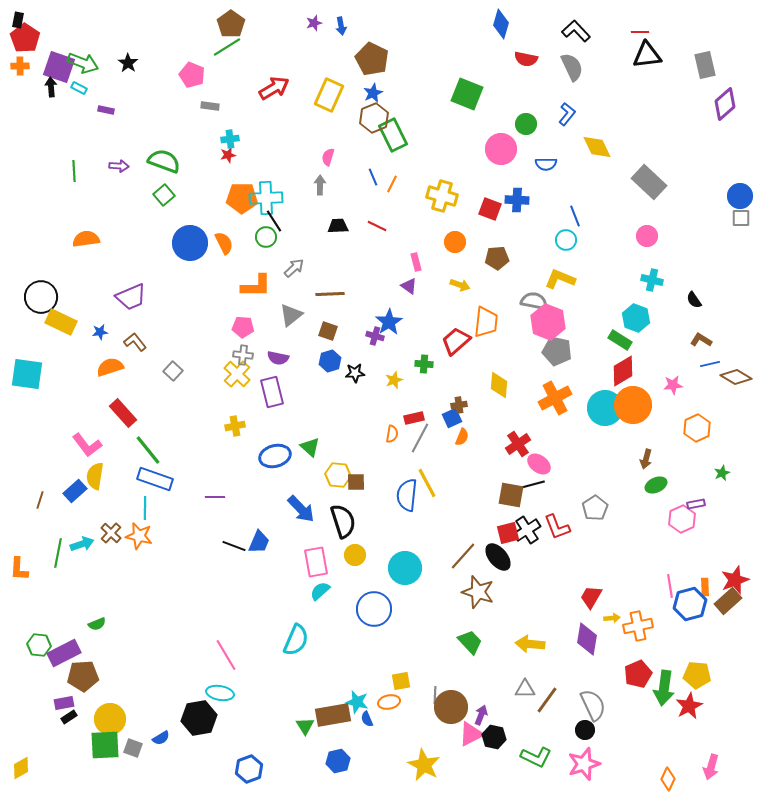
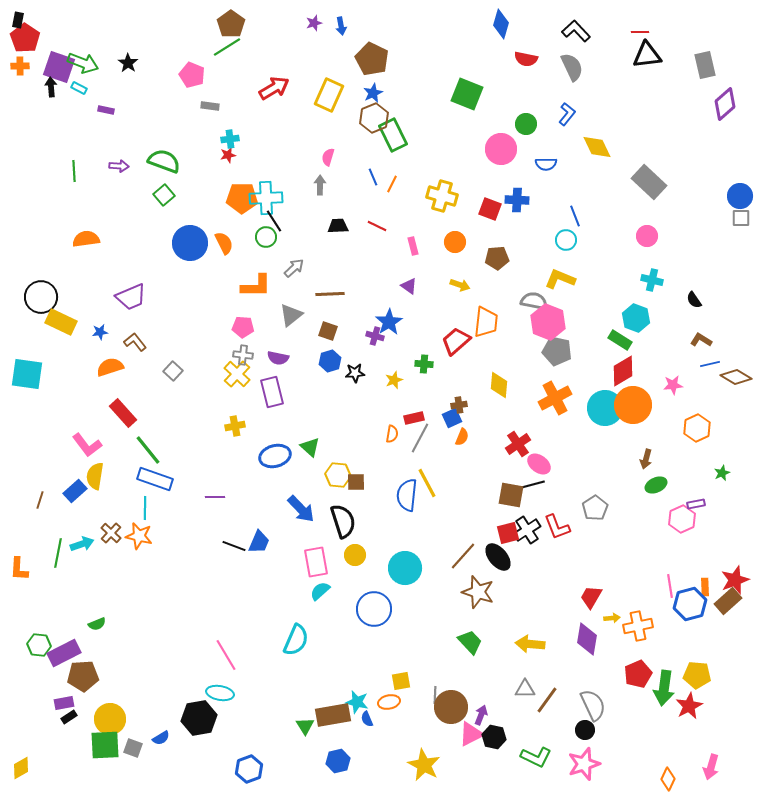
pink rectangle at (416, 262): moved 3 px left, 16 px up
